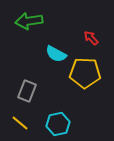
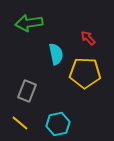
green arrow: moved 2 px down
red arrow: moved 3 px left
cyan semicircle: rotated 130 degrees counterclockwise
